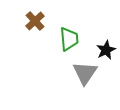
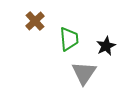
black star: moved 4 px up
gray triangle: moved 1 px left
